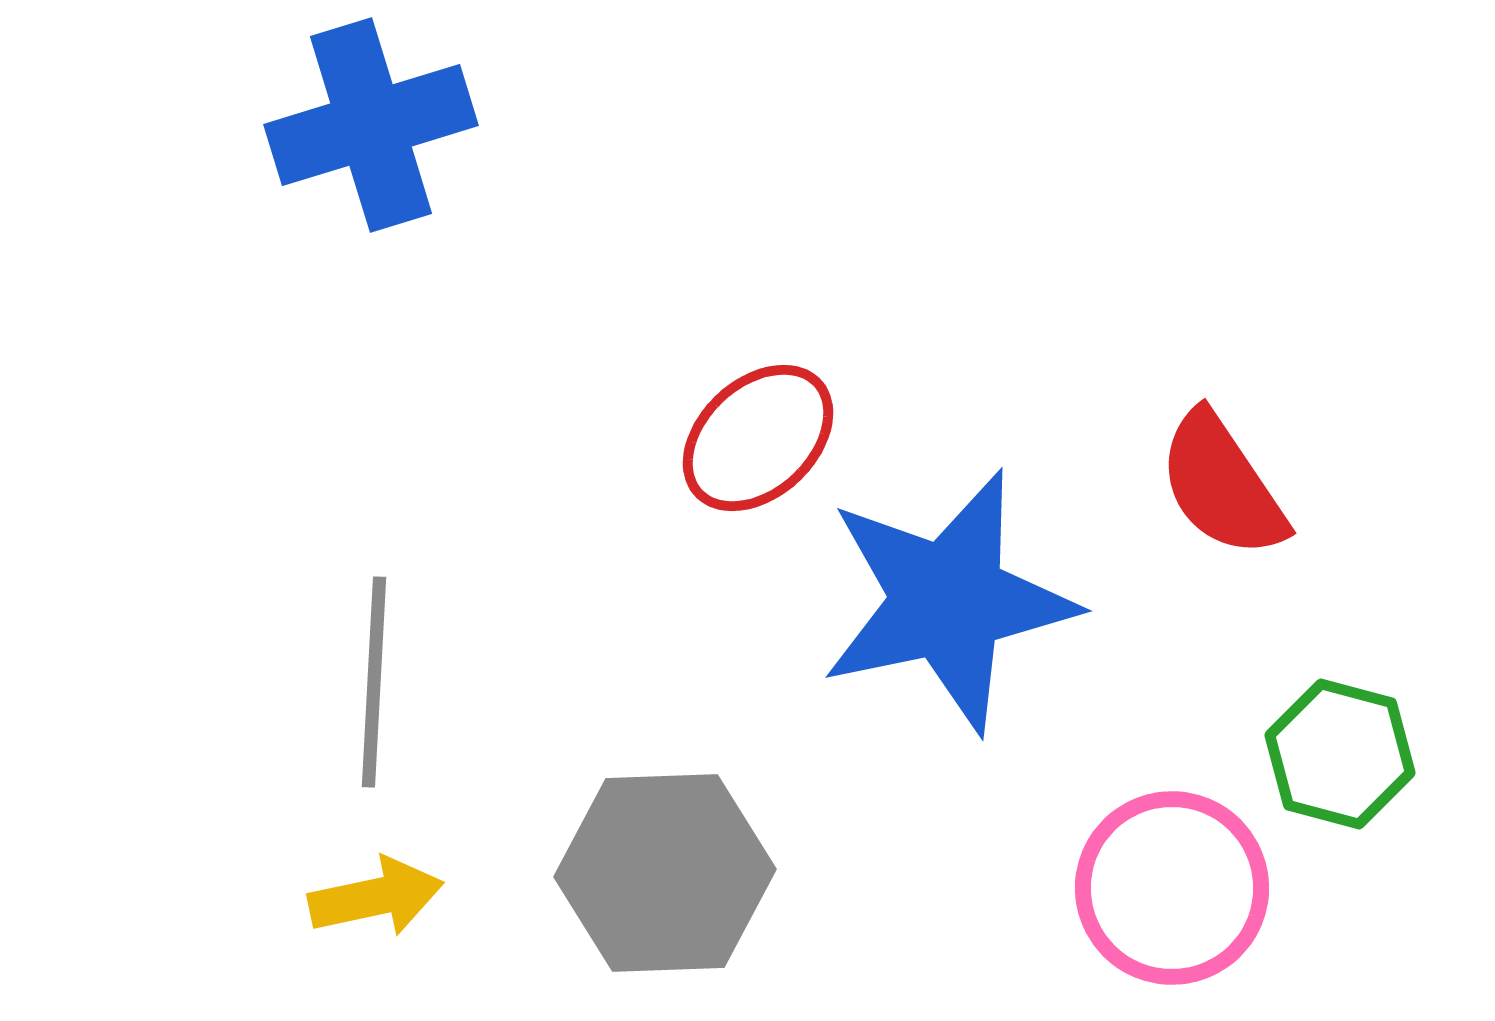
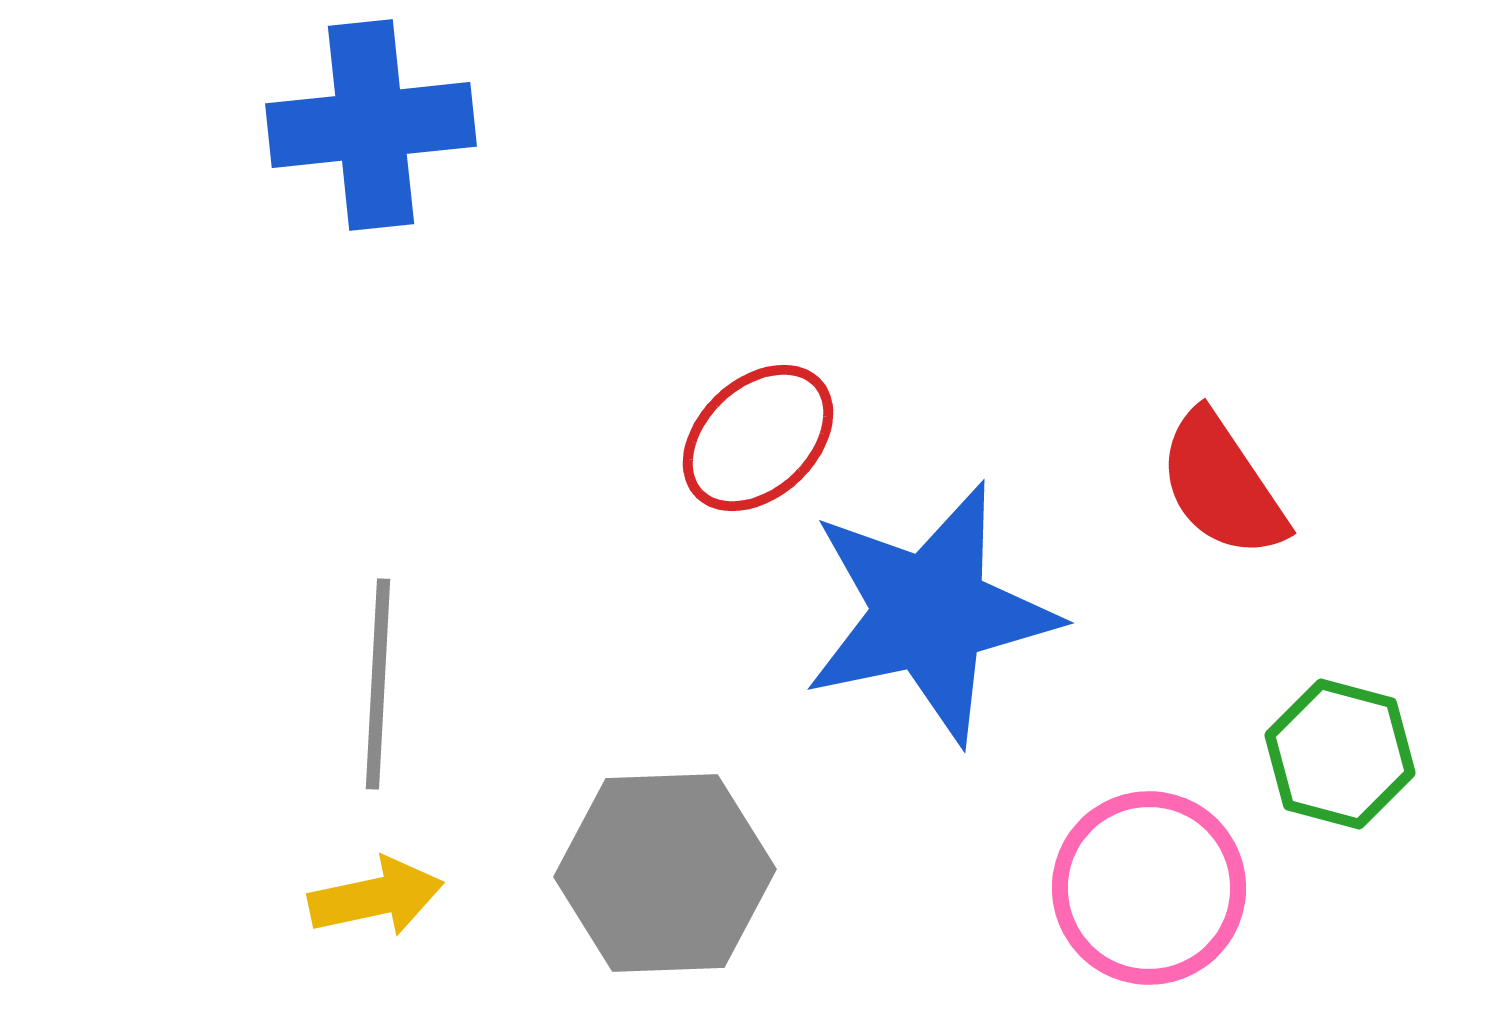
blue cross: rotated 11 degrees clockwise
blue star: moved 18 px left, 12 px down
gray line: moved 4 px right, 2 px down
pink circle: moved 23 px left
